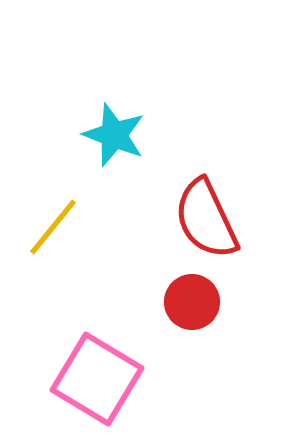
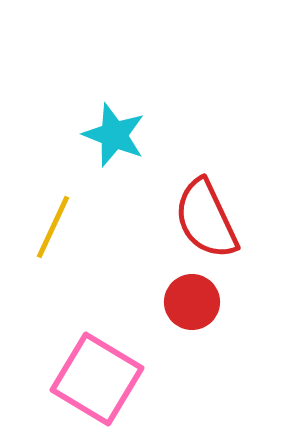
yellow line: rotated 14 degrees counterclockwise
